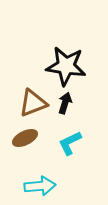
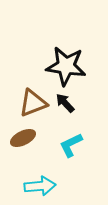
black arrow: rotated 60 degrees counterclockwise
brown ellipse: moved 2 px left
cyan L-shape: moved 1 px right, 2 px down
